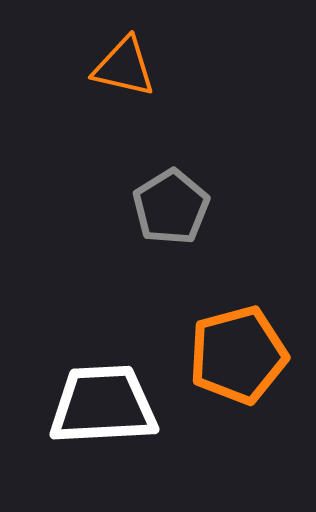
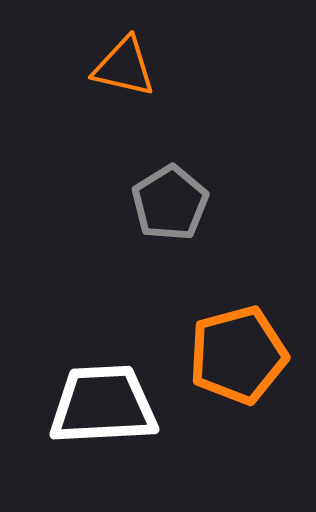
gray pentagon: moved 1 px left, 4 px up
